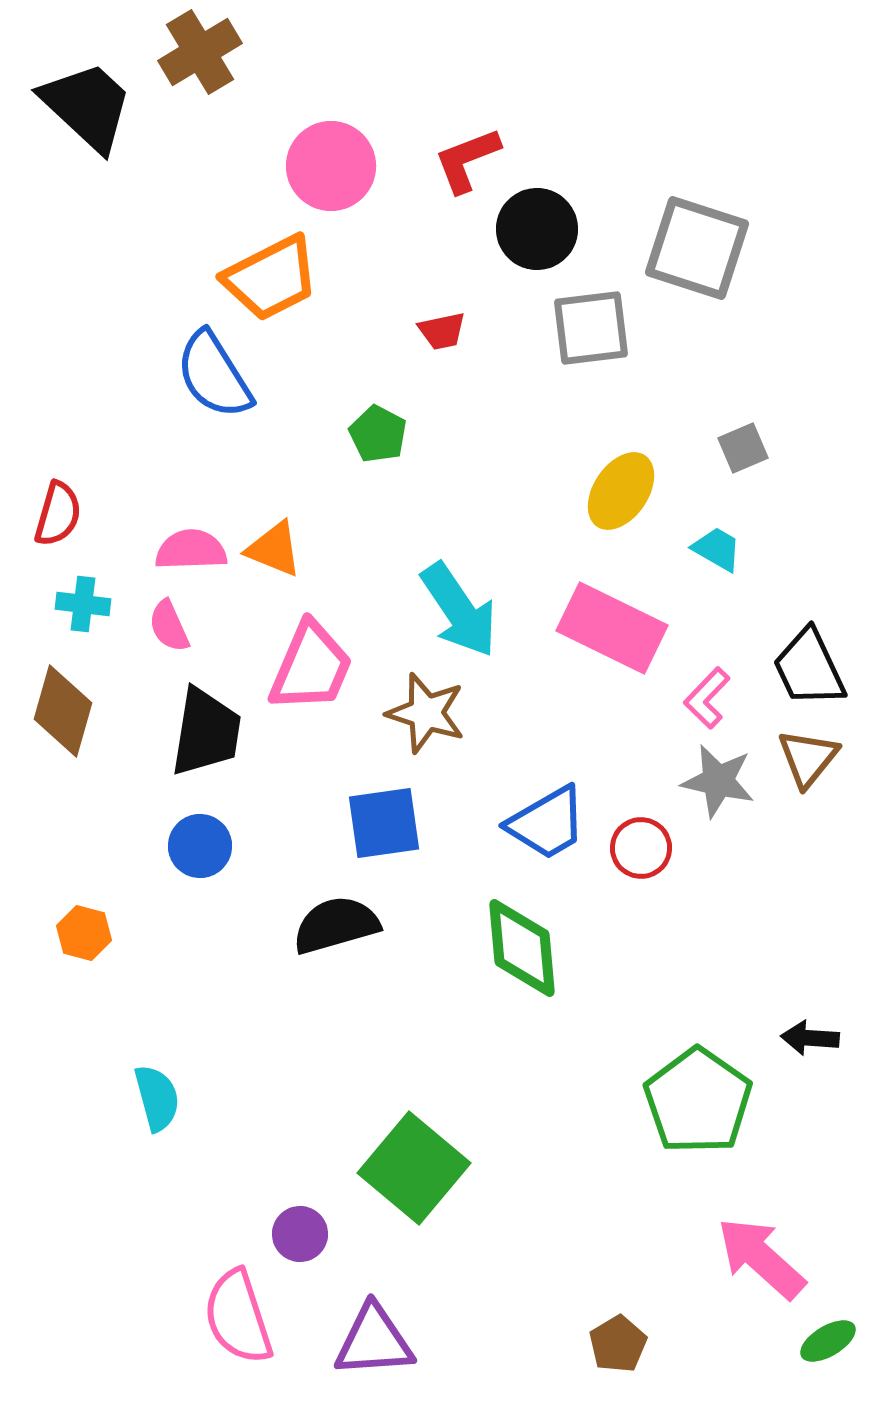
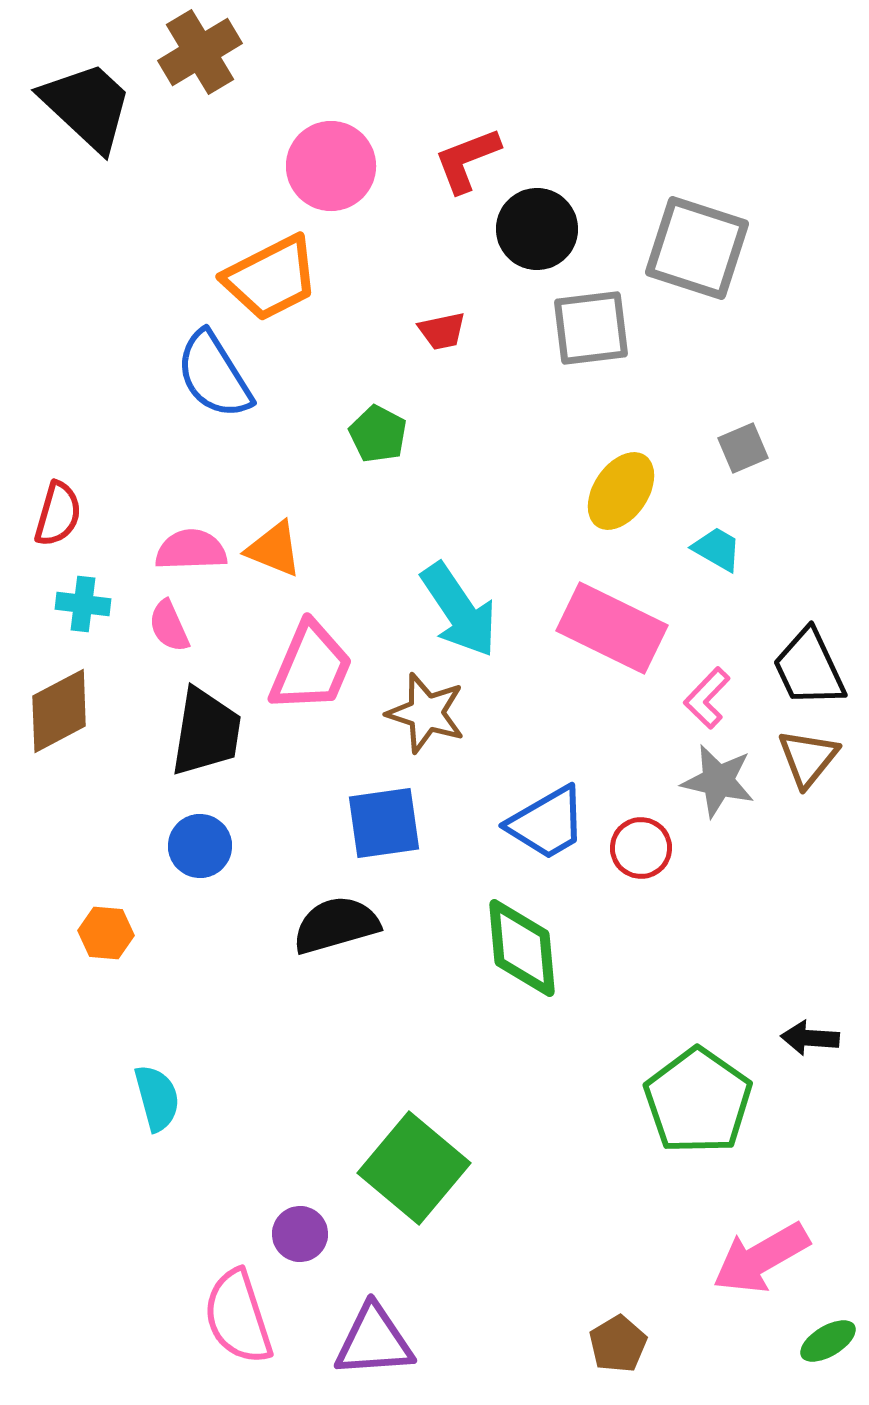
brown diamond at (63, 711): moved 4 px left; rotated 46 degrees clockwise
orange hexagon at (84, 933): moved 22 px right; rotated 10 degrees counterclockwise
pink arrow at (761, 1258): rotated 72 degrees counterclockwise
